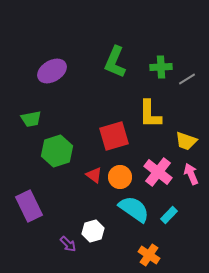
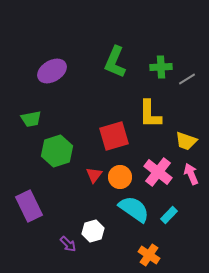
red triangle: rotated 30 degrees clockwise
